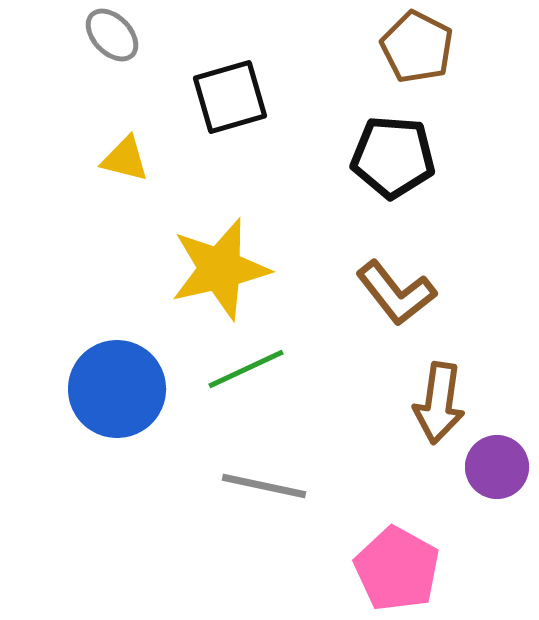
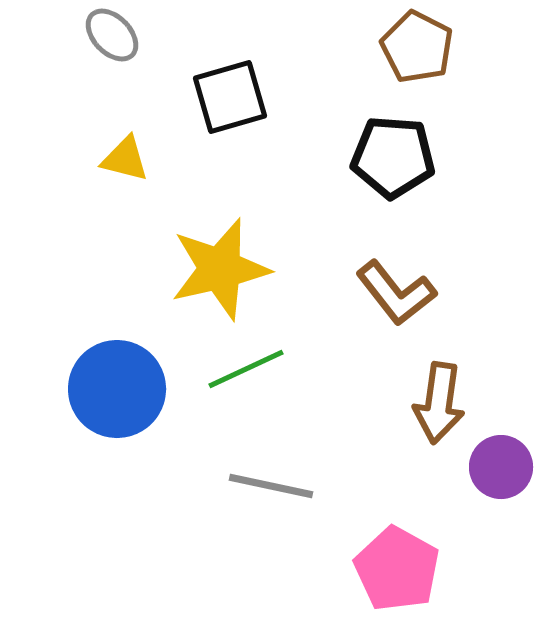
purple circle: moved 4 px right
gray line: moved 7 px right
